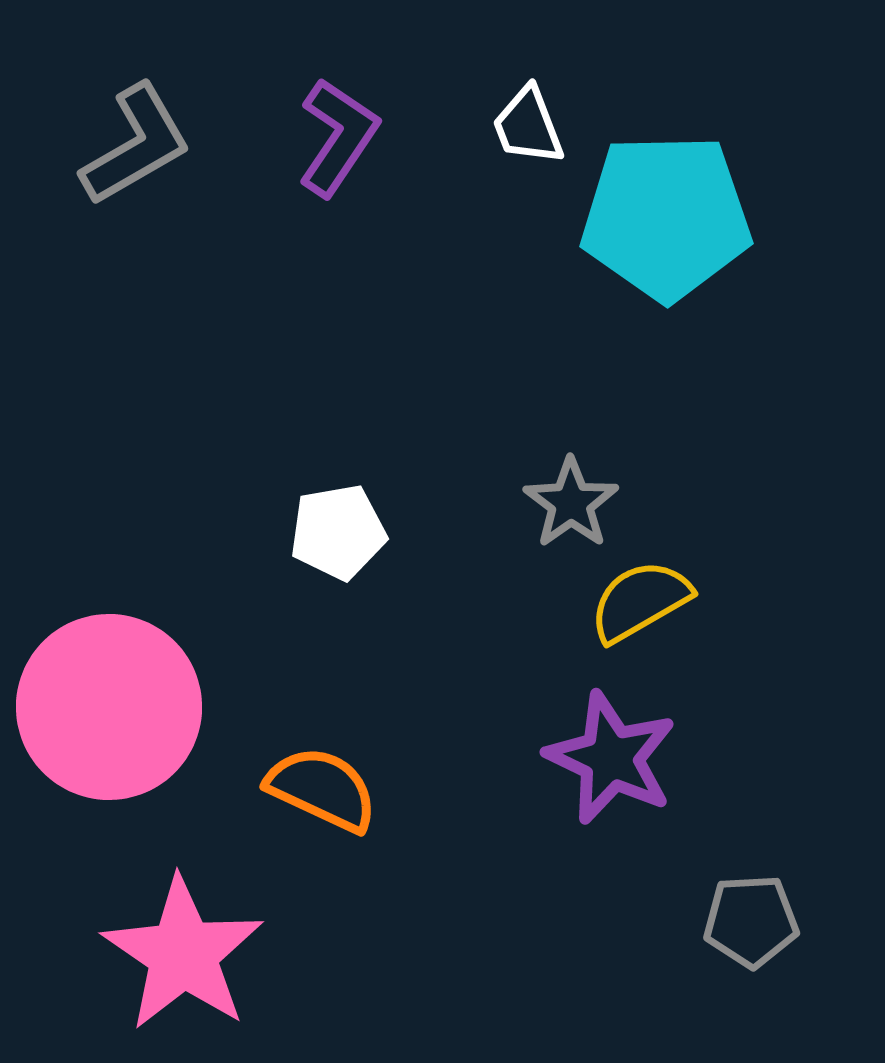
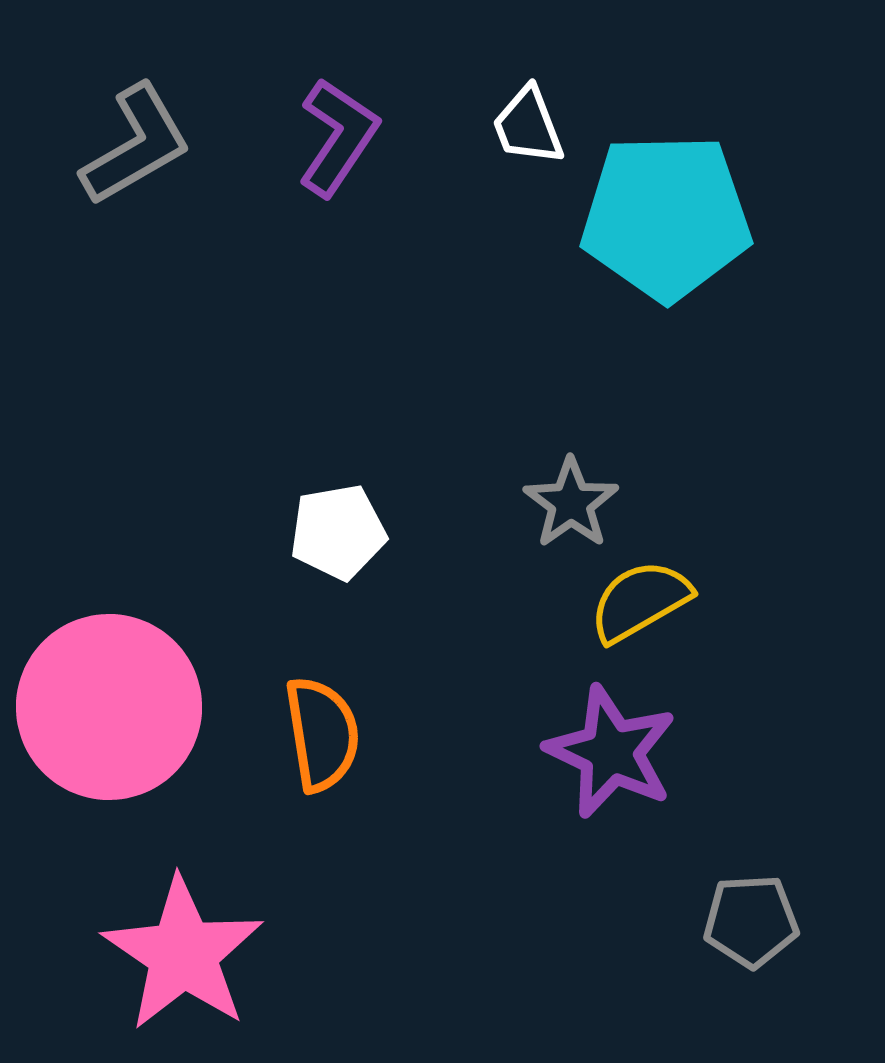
purple star: moved 6 px up
orange semicircle: moved 55 px up; rotated 56 degrees clockwise
